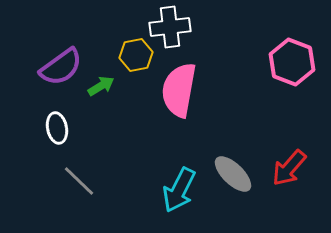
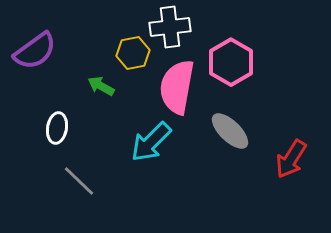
yellow hexagon: moved 3 px left, 2 px up
pink hexagon: moved 61 px left; rotated 9 degrees clockwise
purple semicircle: moved 26 px left, 16 px up
green arrow: rotated 120 degrees counterclockwise
pink semicircle: moved 2 px left, 3 px up
white ellipse: rotated 20 degrees clockwise
red arrow: moved 2 px right, 9 px up; rotated 9 degrees counterclockwise
gray ellipse: moved 3 px left, 43 px up
cyan arrow: moved 28 px left, 48 px up; rotated 18 degrees clockwise
